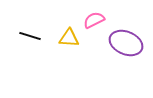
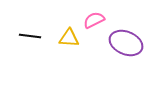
black line: rotated 10 degrees counterclockwise
